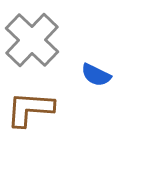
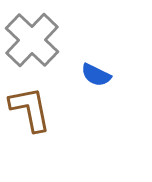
brown L-shape: rotated 75 degrees clockwise
